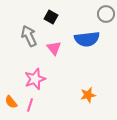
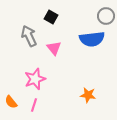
gray circle: moved 2 px down
blue semicircle: moved 5 px right
orange star: rotated 21 degrees clockwise
pink line: moved 4 px right
